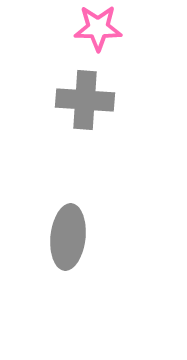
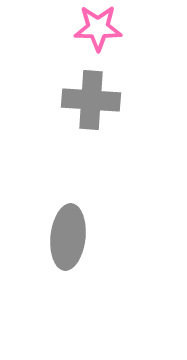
gray cross: moved 6 px right
